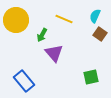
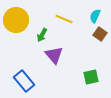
purple triangle: moved 2 px down
